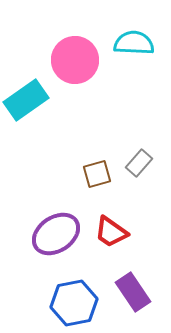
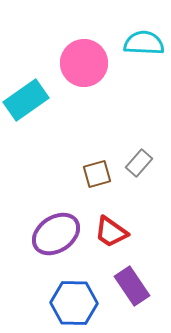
cyan semicircle: moved 10 px right
pink circle: moved 9 px right, 3 px down
purple rectangle: moved 1 px left, 6 px up
blue hexagon: rotated 12 degrees clockwise
